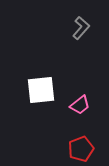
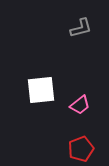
gray L-shape: rotated 35 degrees clockwise
